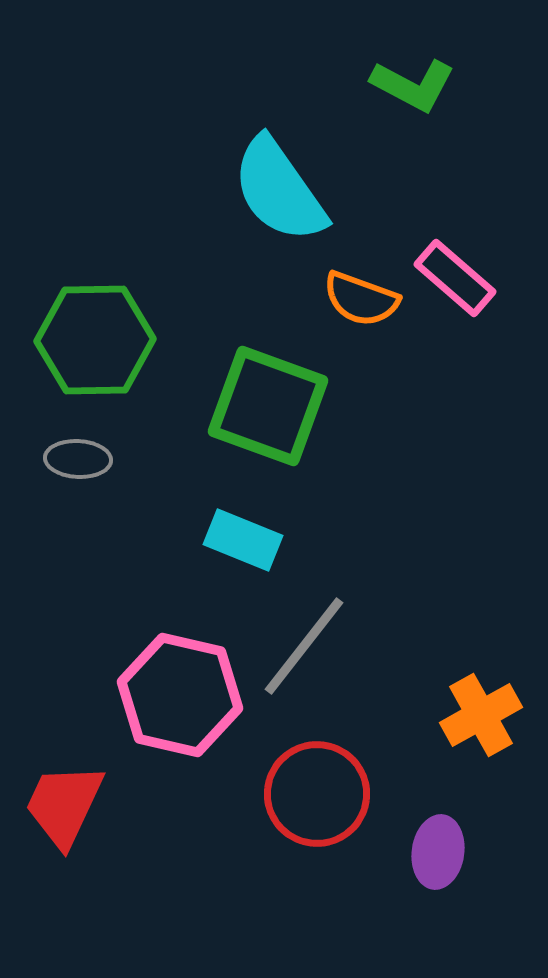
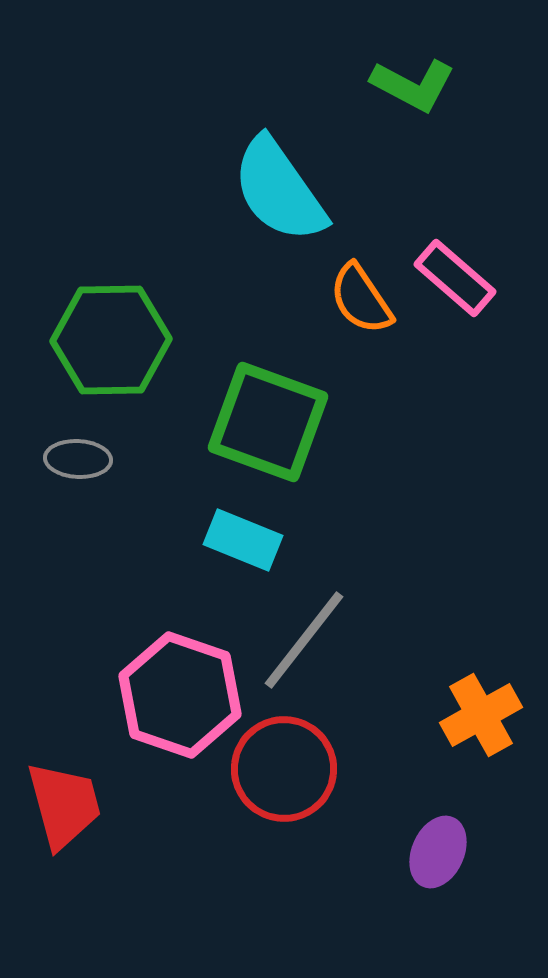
orange semicircle: rotated 36 degrees clockwise
green hexagon: moved 16 px right
green square: moved 16 px down
gray line: moved 6 px up
pink hexagon: rotated 6 degrees clockwise
red circle: moved 33 px left, 25 px up
red trapezoid: rotated 140 degrees clockwise
purple ellipse: rotated 16 degrees clockwise
